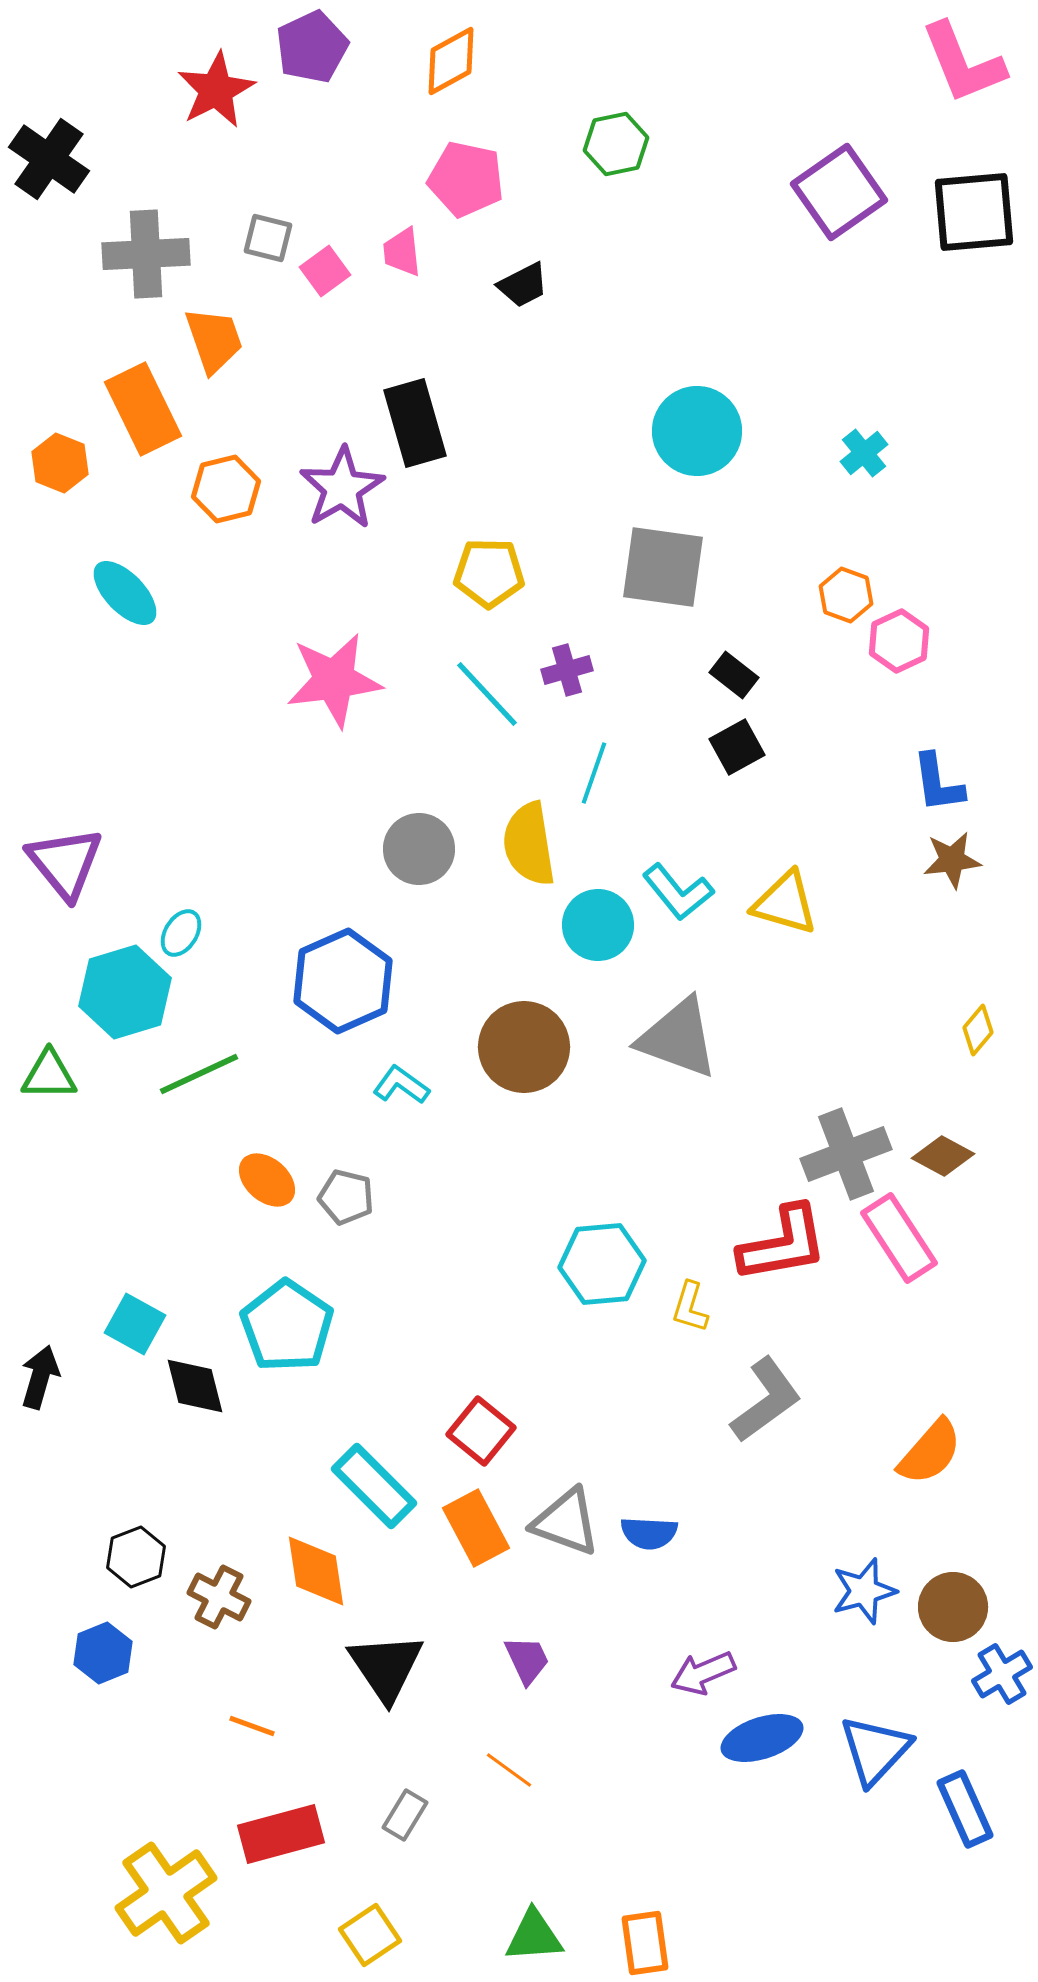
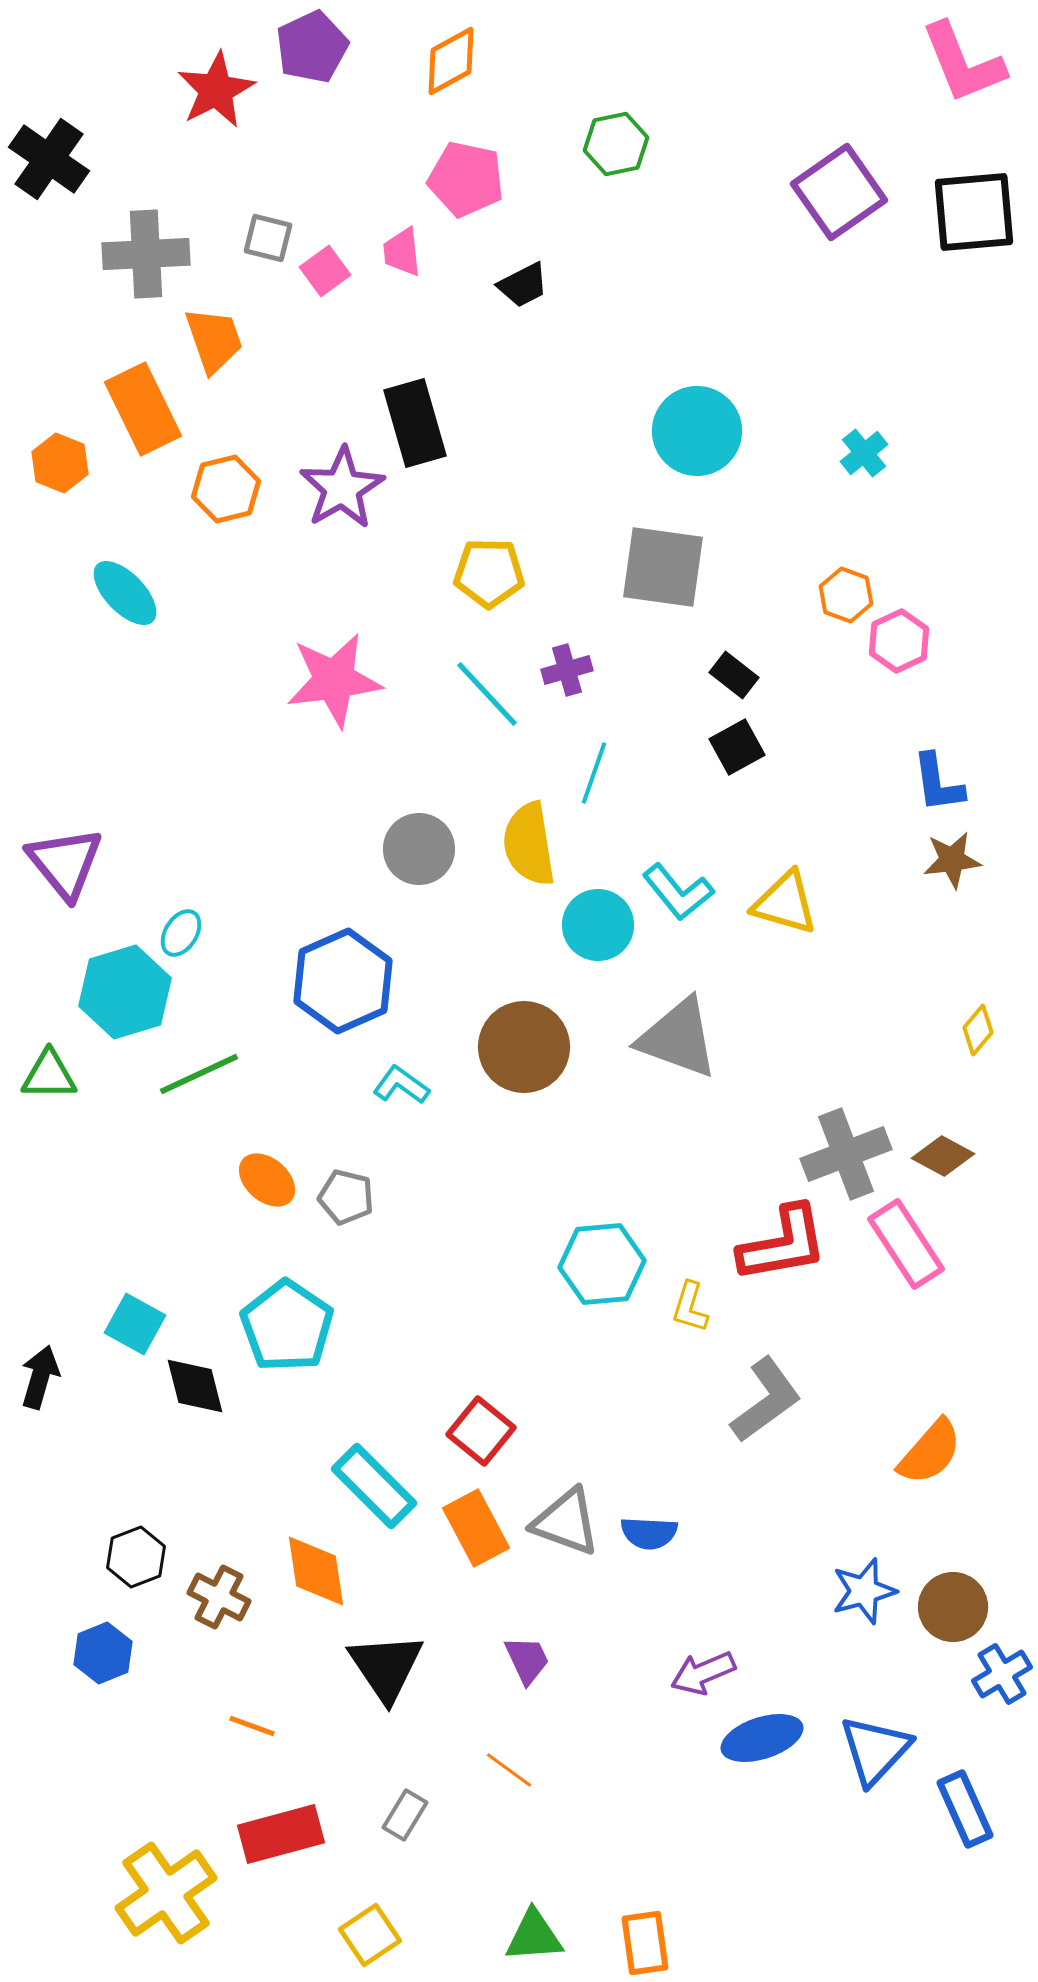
pink rectangle at (899, 1238): moved 7 px right, 6 px down
